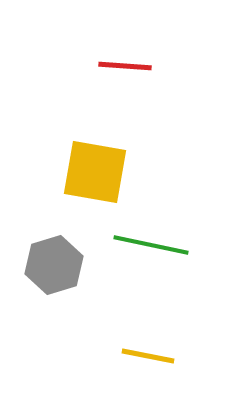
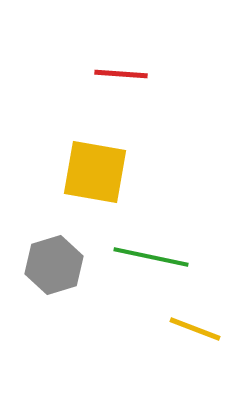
red line: moved 4 px left, 8 px down
green line: moved 12 px down
yellow line: moved 47 px right, 27 px up; rotated 10 degrees clockwise
